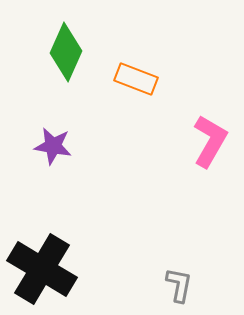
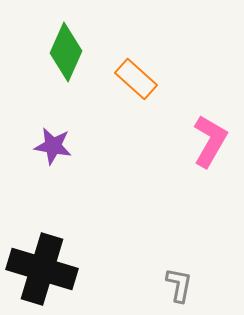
orange rectangle: rotated 21 degrees clockwise
black cross: rotated 14 degrees counterclockwise
